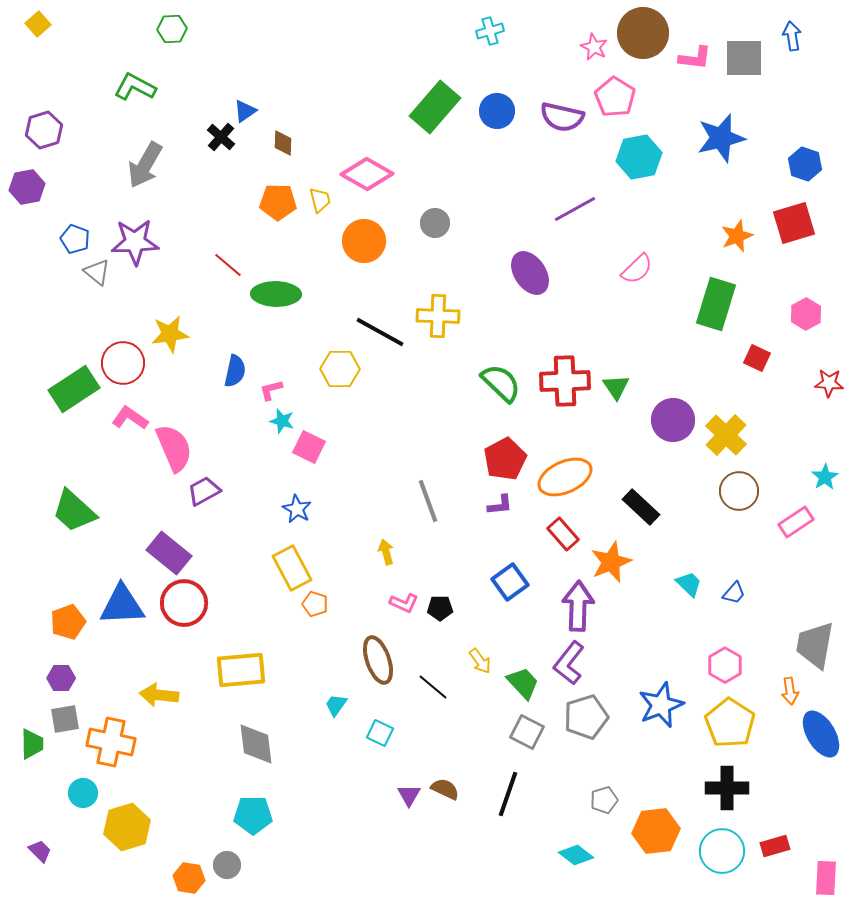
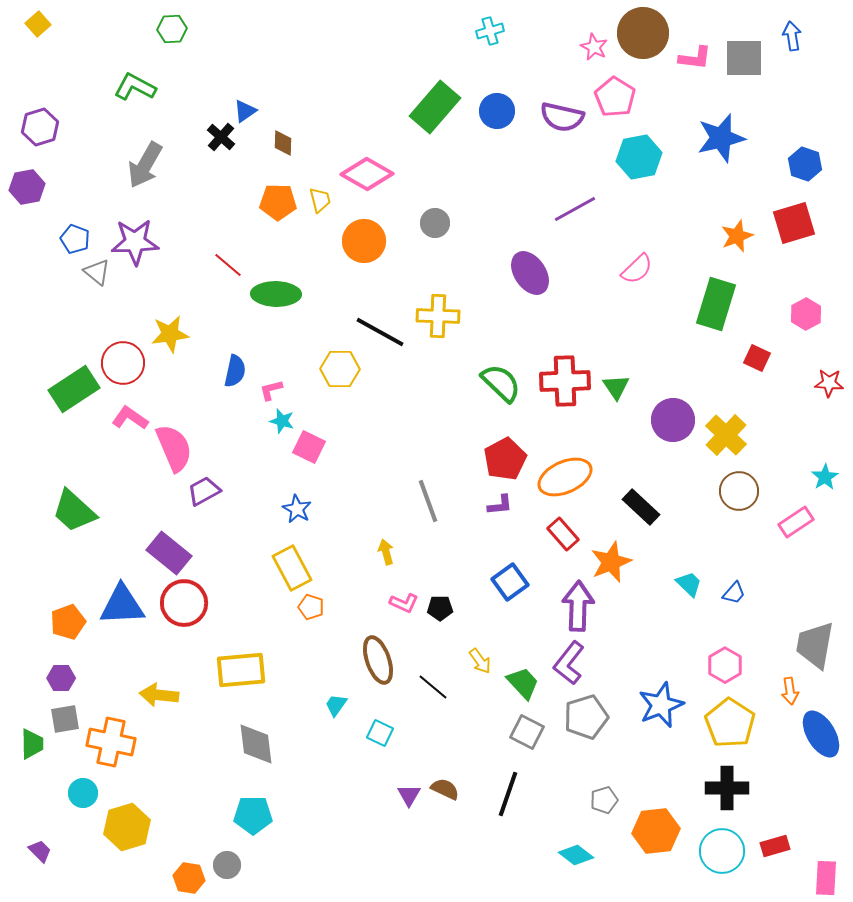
purple hexagon at (44, 130): moved 4 px left, 3 px up
orange pentagon at (315, 604): moved 4 px left, 3 px down
